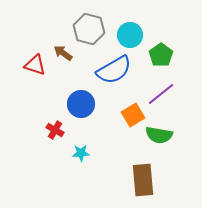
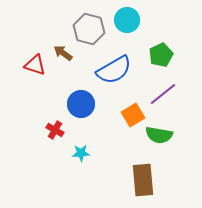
cyan circle: moved 3 px left, 15 px up
green pentagon: rotated 10 degrees clockwise
purple line: moved 2 px right
